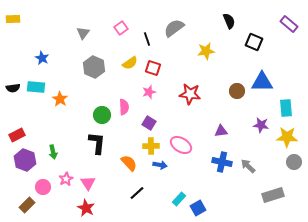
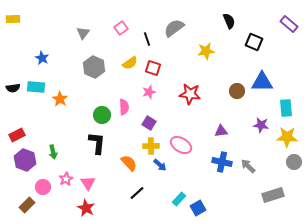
blue arrow at (160, 165): rotated 32 degrees clockwise
